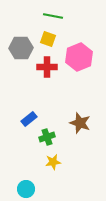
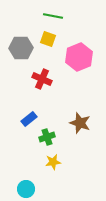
red cross: moved 5 px left, 12 px down; rotated 24 degrees clockwise
